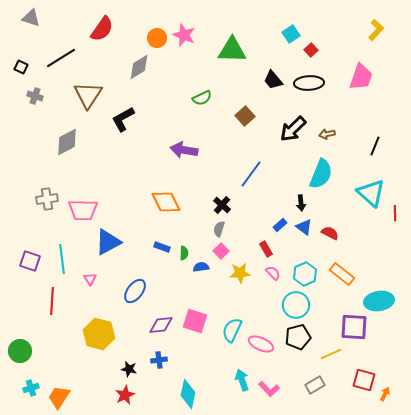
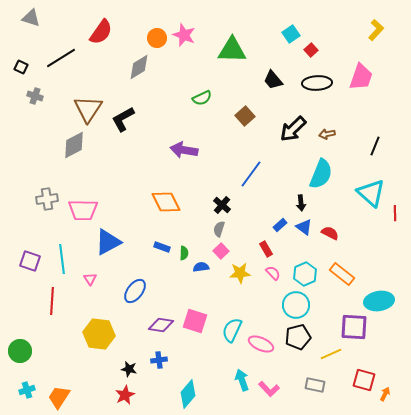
red semicircle at (102, 29): moved 1 px left, 3 px down
black ellipse at (309, 83): moved 8 px right
brown triangle at (88, 95): moved 14 px down
gray diamond at (67, 142): moved 7 px right, 3 px down
purple diamond at (161, 325): rotated 15 degrees clockwise
yellow hexagon at (99, 334): rotated 8 degrees counterclockwise
gray rectangle at (315, 385): rotated 42 degrees clockwise
cyan cross at (31, 388): moved 4 px left, 2 px down
cyan diamond at (188, 394): rotated 28 degrees clockwise
